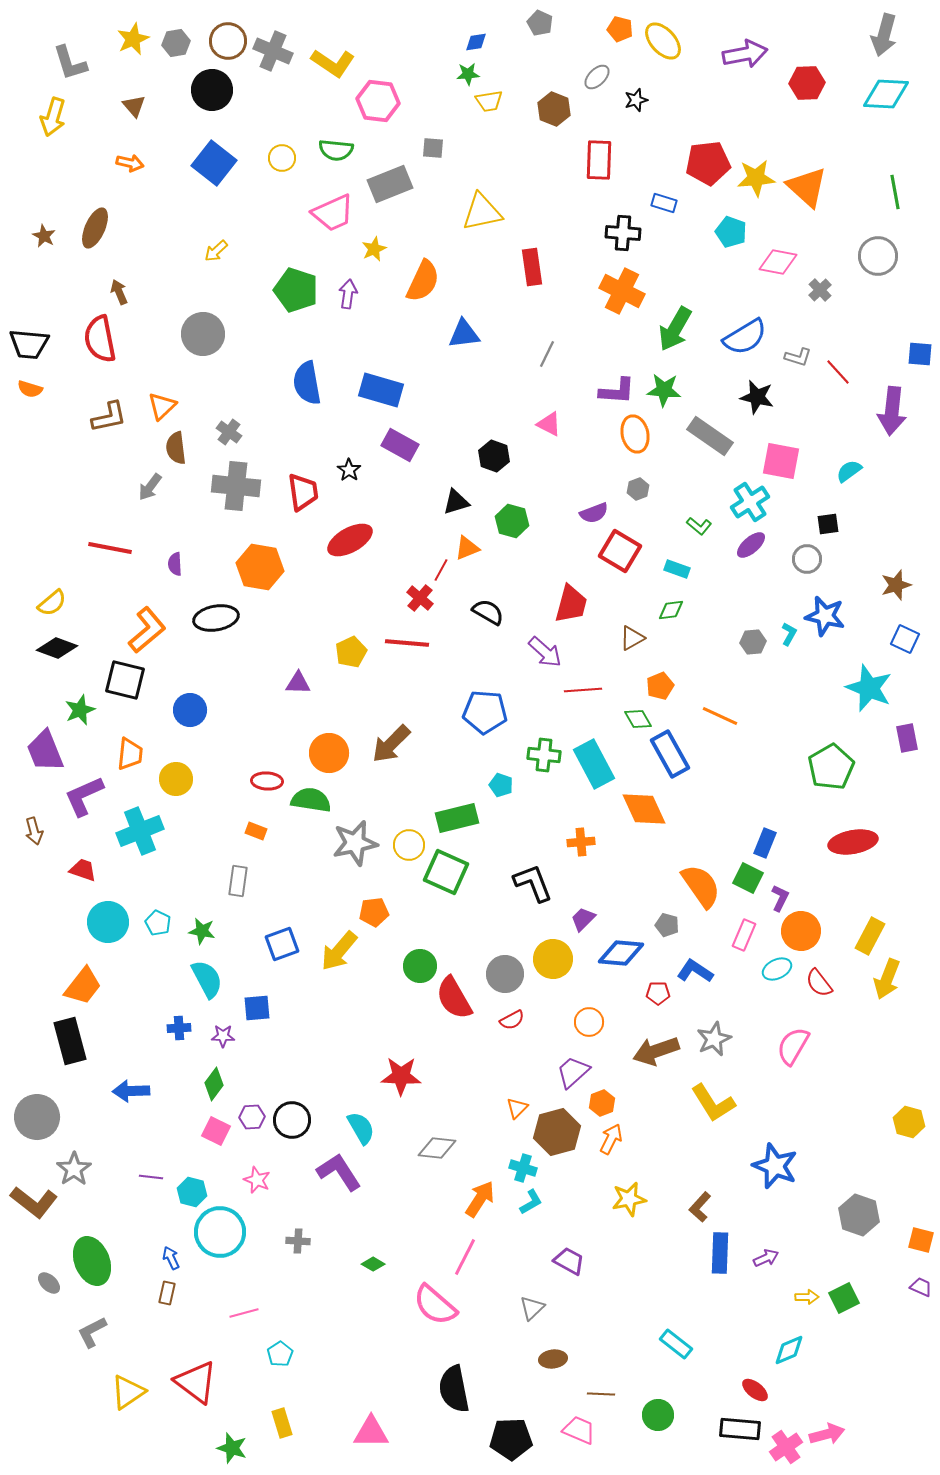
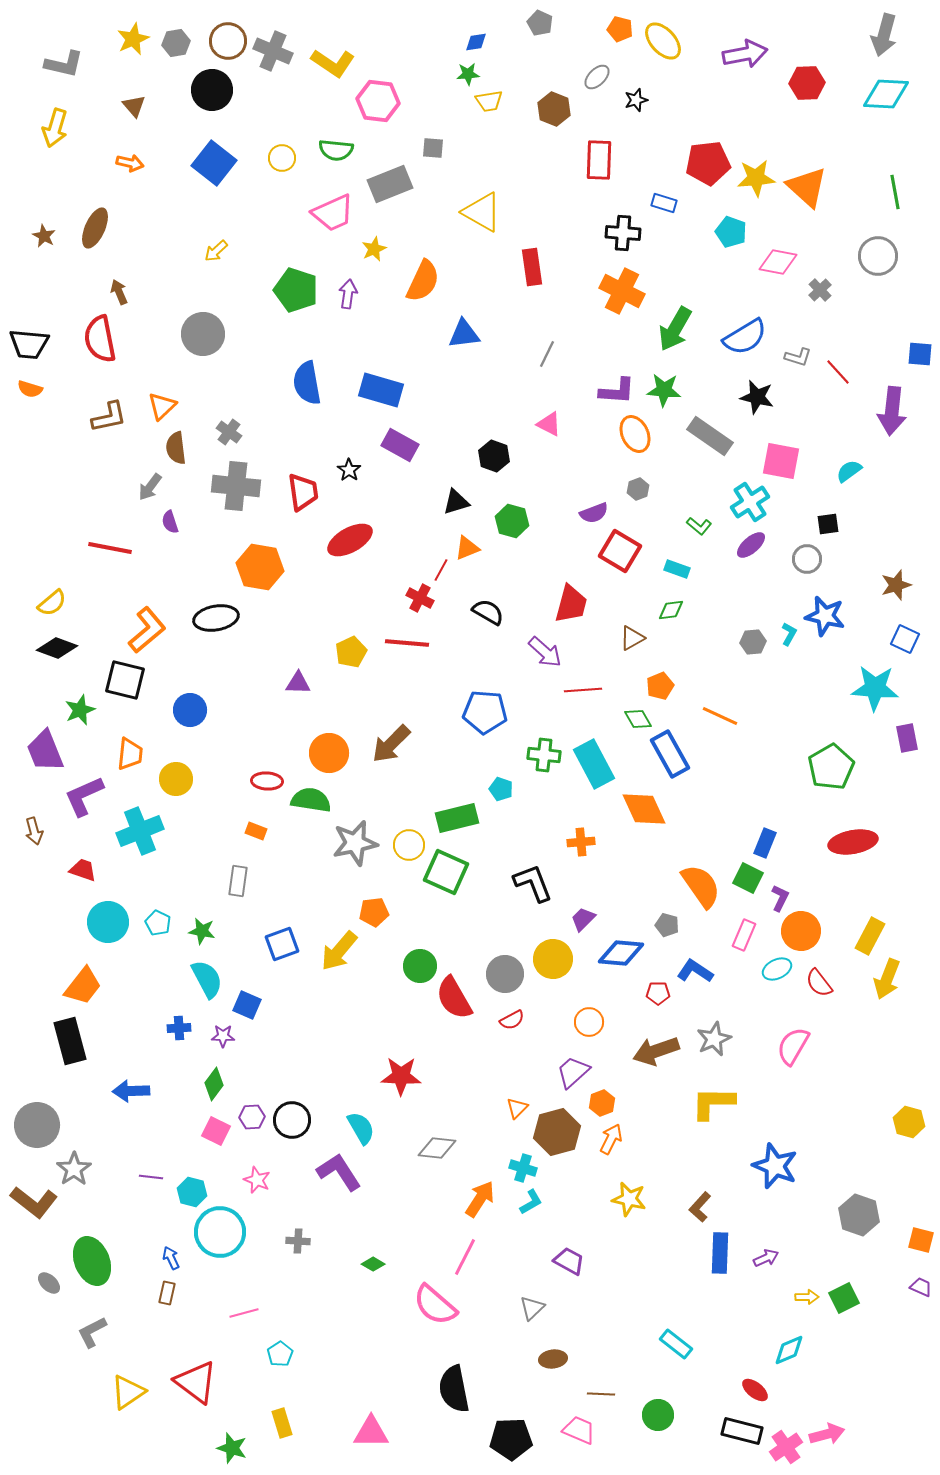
gray L-shape at (70, 63): moved 6 px left, 1 px down; rotated 60 degrees counterclockwise
yellow arrow at (53, 117): moved 2 px right, 11 px down
yellow triangle at (482, 212): rotated 42 degrees clockwise
orange ellipse at (635, 434): rotated 12 degrees counterclockwise
purple semicircle at (175, 564): moved 5 px left, 42 px up; rotated 15 degrees counterclockwise
red cross at (420, 598): rotated 12 degrees counterclockwise
cyan star at (869, 688): moved 6 px right; rotated 18 degrees counterclockwise
cyan pentagon at (501, 785): moved 4 px down
blue square at (257, 1008): moved 10 px left, 3 px up; rotated 28 degrees clockwise
yellow L-shape at (713, 1103): rotated 123 degrees clockwise
gray circle at (37, 1117): moved 8 px down
yellow star at (629, 1199): rotated 24 degrees clockwise
black rectangle at (740, 1429): moved 2 px right, 2 px down; rotated 9 degrees clockwise
